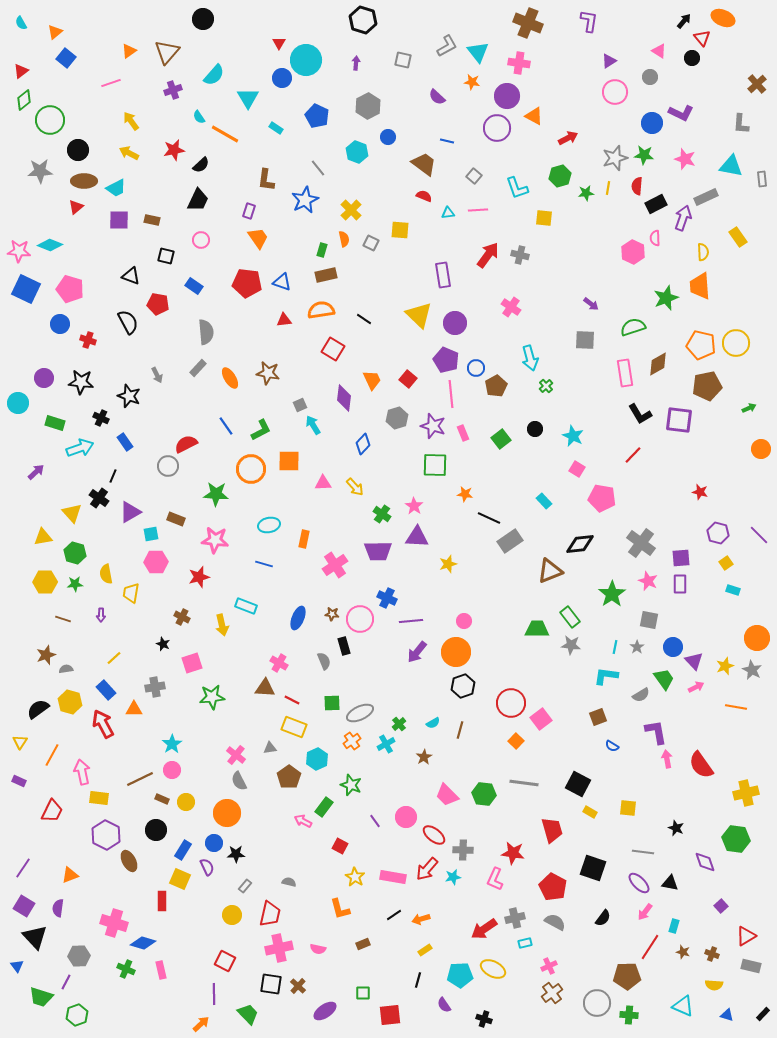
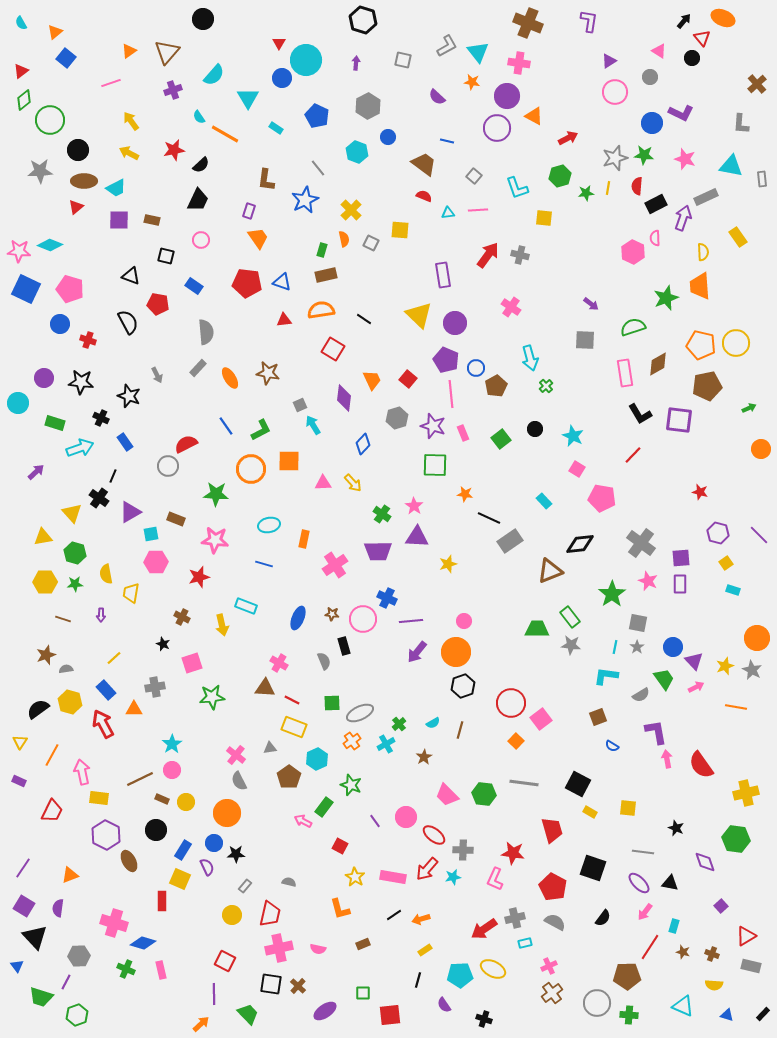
yellow arrow at (355, 487): moved 2 px left, 4 px up
pink circle at (360, 619): moved 3 px right
gray square at (649, 620): moved 11 px left, 3 px down
